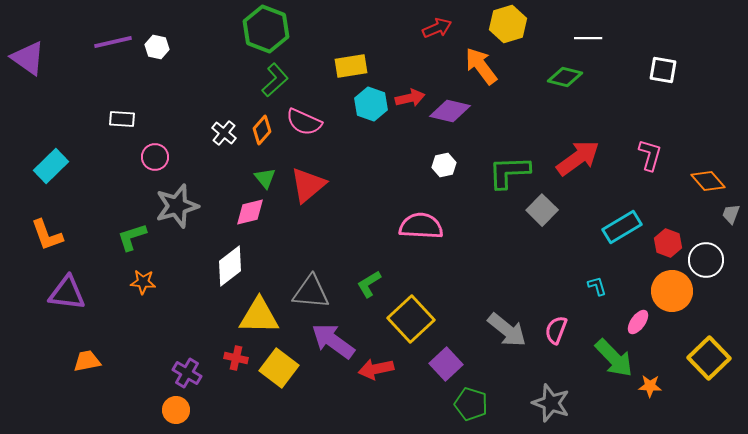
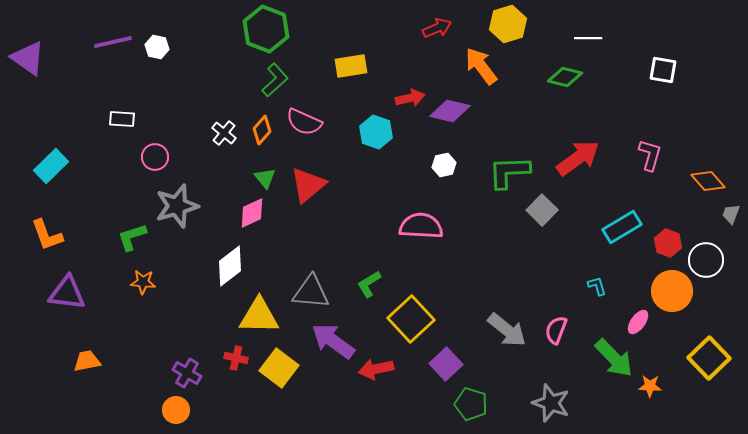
cyan hexagon at (371, 104): moved 5 px right, 28 px down
pink diamond at (250, 212): moved 2 px right, 1 px down; rotated 12 degrees counterclockwise
